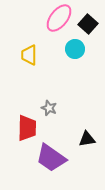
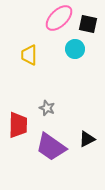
pink ellipse: rotated 8 degrees clockwise
black square: rotated 30 degrees counterclockwise
gray star: moved 2 px left
red trapezoid: moved 9 px left, 3 px up
black triangle: rotated 18 degrees counterclockwise
purple trapezoid: moved 11 px up
